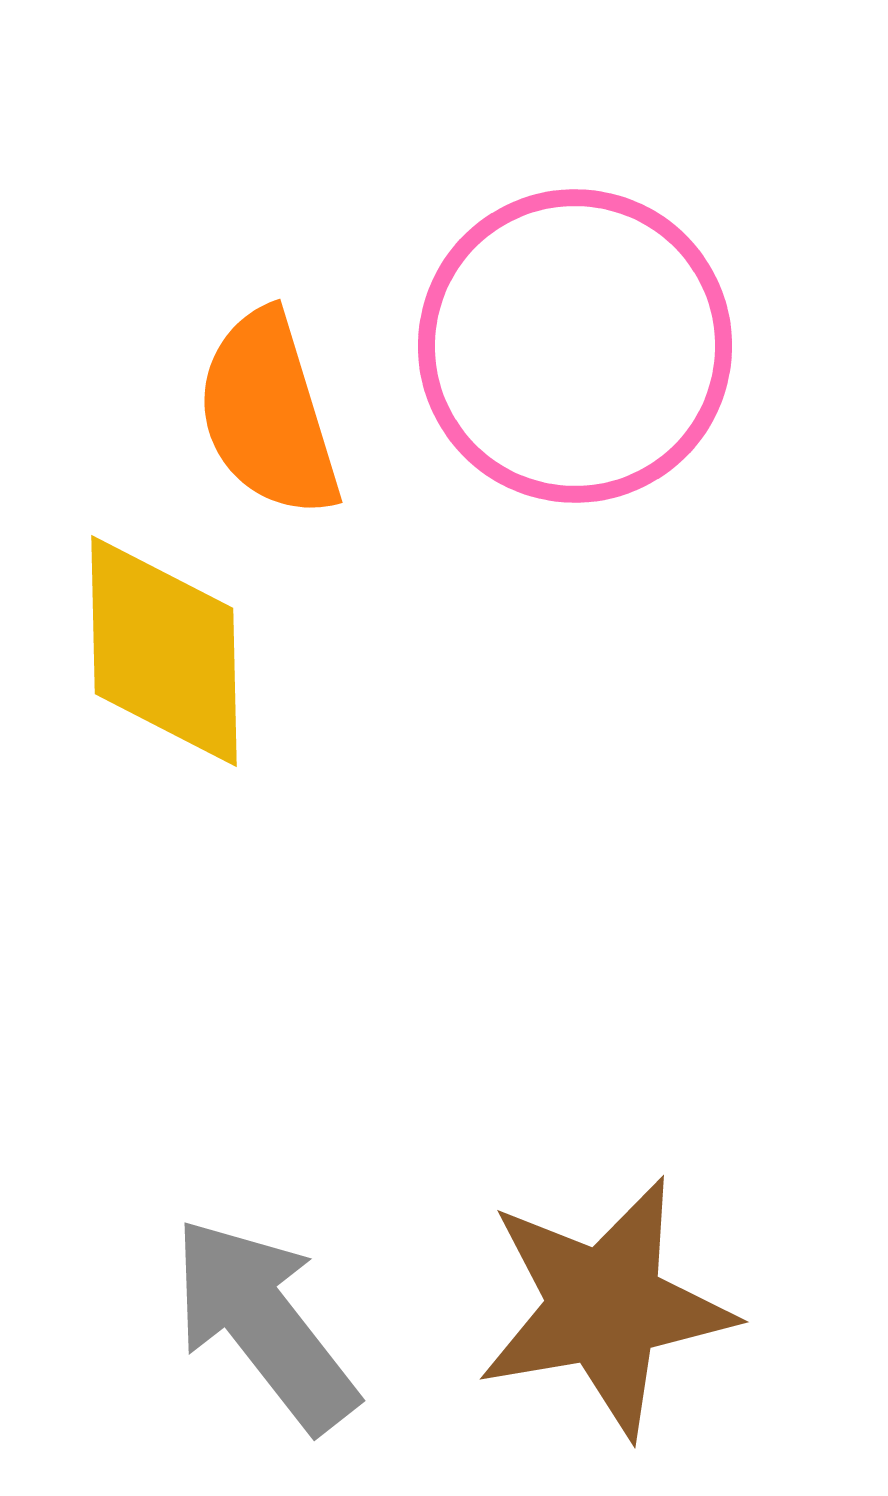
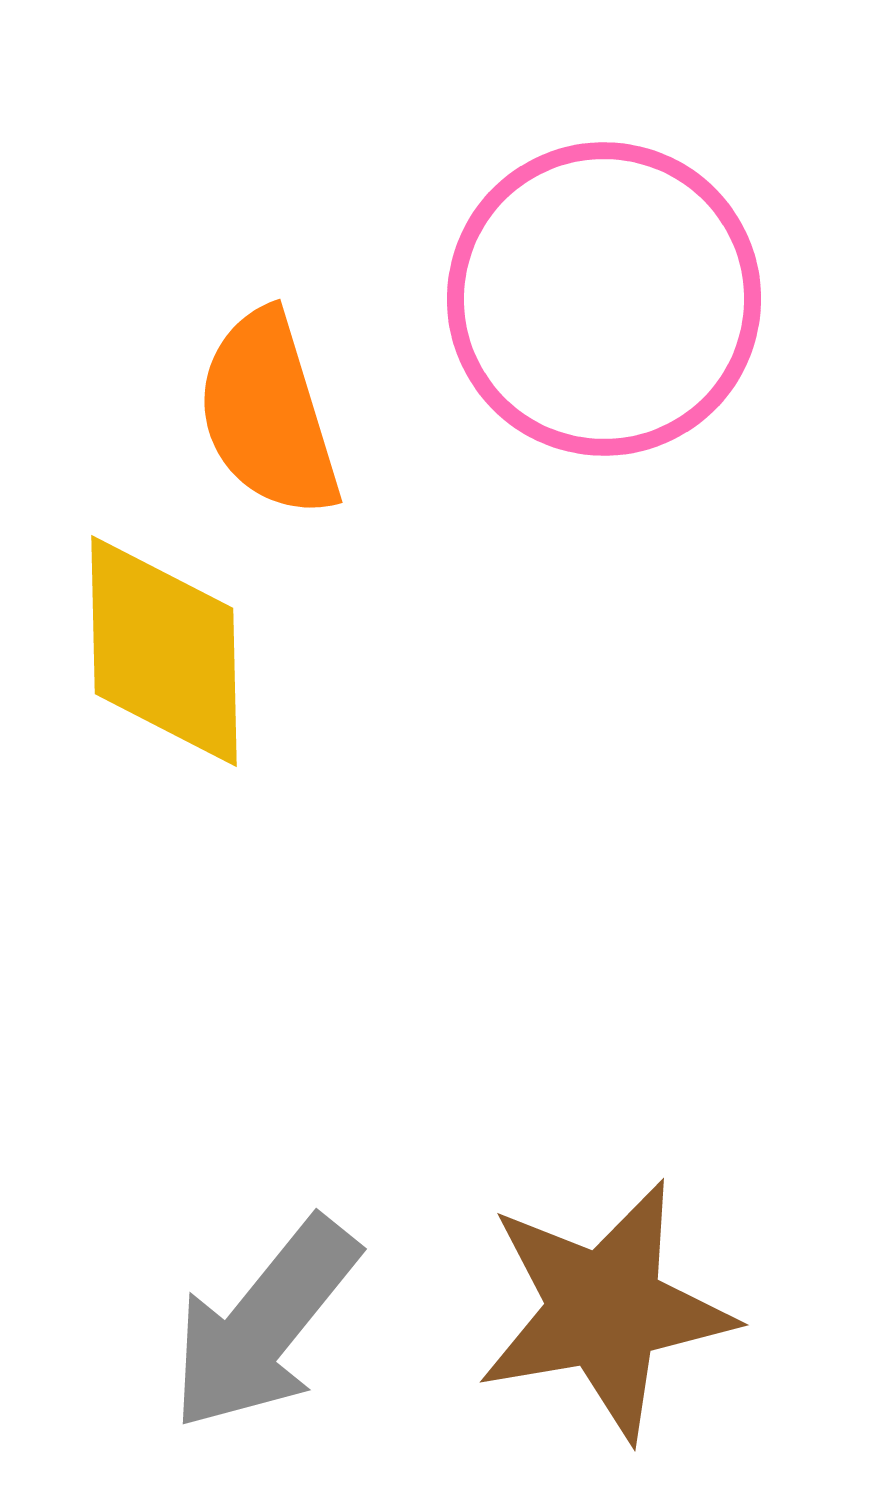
pink circle: moved 29 px right, 47 px up
brown star: moved 3 px down
gray arrow: rotated 103 degrees counterclockwise
